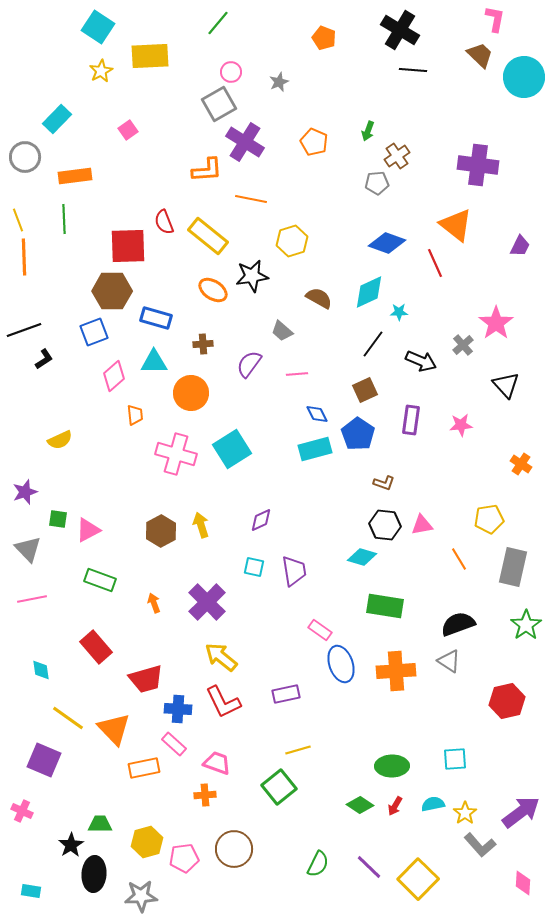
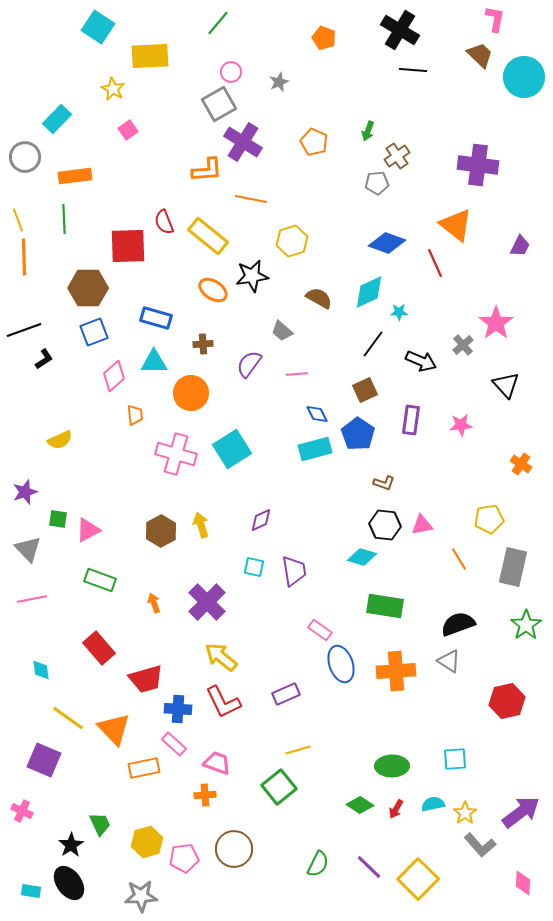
yellow star at (101, 71): moved 12 px right, 18 px down; rotated 15 degrees counterclockwise
purple cross at (245, 142): moved 2 px left
brown hexagon at (112, 291): moved 24 px left, 3 px up
red rectangle at (96, 647): moved 3 px right, 1 px down
purple rectangle at (286, 694): rotated 12 degrees counterclockwise
red arrow at (395, 806): moved 1 px right, 3 px down
green trapezoid at (100, 824): rotated 65 degrees clockwise
black ellipse at (94, 874): moved 25 px left, 9 px down; rotated 40 degrees counterclockwise
